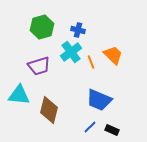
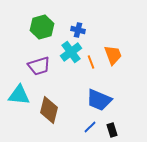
orange trapezoid: rotated 25 degrees clockwise
black rectangle: rotated 48 degrees clockwise
